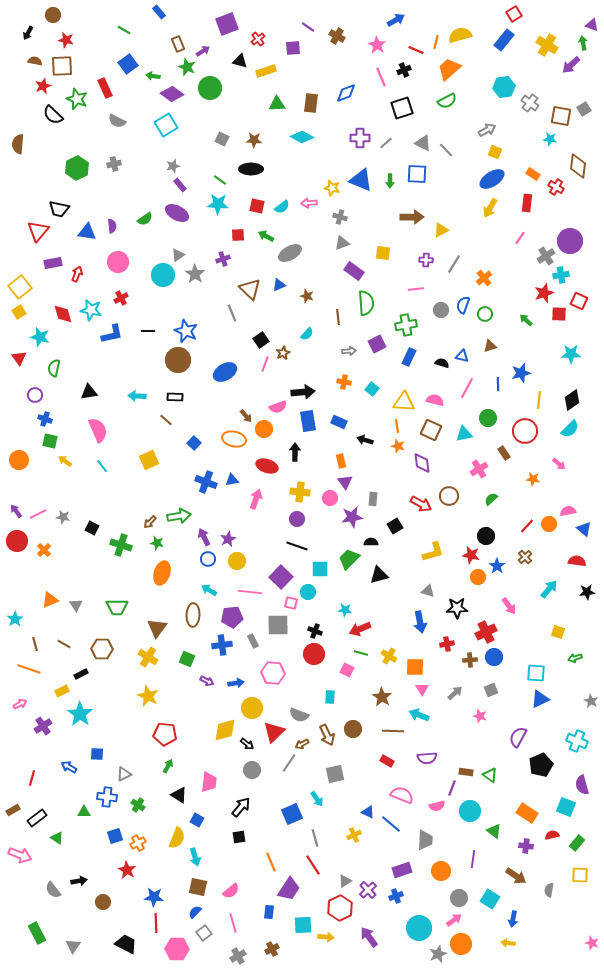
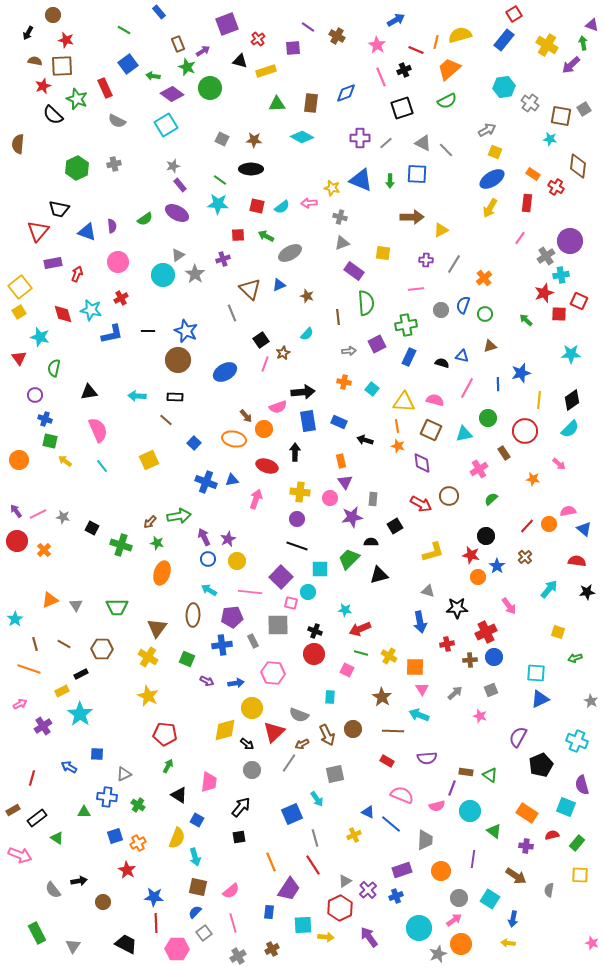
blue triangle at (87, 232): rotated 12 degrees clockwise
